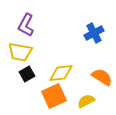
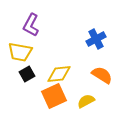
purple L-shape: moved 5 px right
blue cross: moved 2 px right, 6 px down
yellow diamond: moved 2 px left, 1 px down
orange semicircle: moved 2 px up
